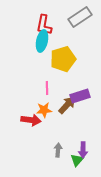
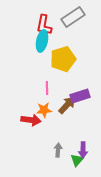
gray rectangle: moved 7 px left
